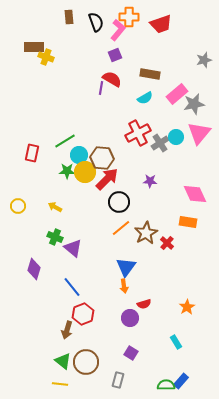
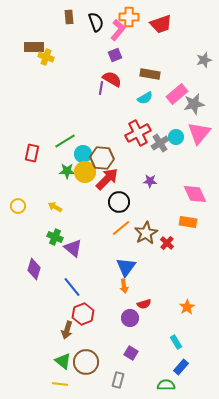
cyan circle at (79, 155): moved 4 px right, 1 px up
blue rectangle at (181, 381): moved 14 px up
